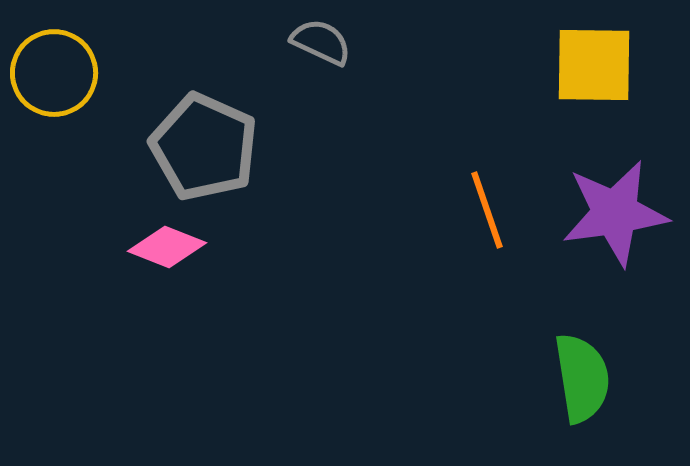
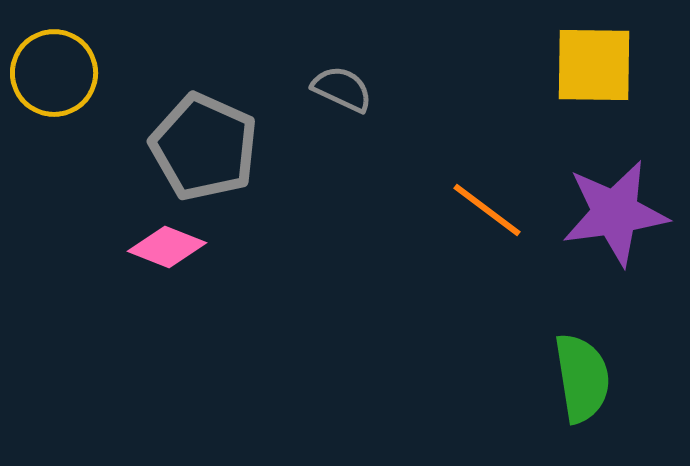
gray semicircle: moved 21 px right, 47 px down
orange line: rotated 34 degrees counterclockwise
